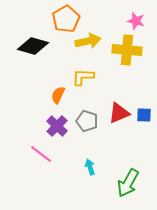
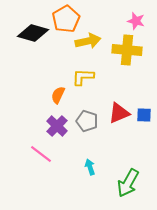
black diamond: moved 13 px up
